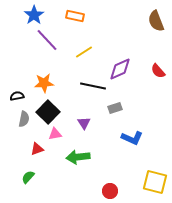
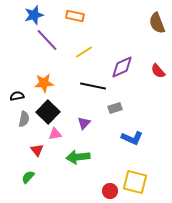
blue star: rotated 18 degrees clockwise
brown semicircle: moved 1 px right, 2 px down
purple diamond: moved 2 px right, 2 px up
purple triangle: rotated 16 degrees clockwise
red triangle: moved 1 px down; rotated 48 degrees counterclockwise
yellow square: moved 20 px left
